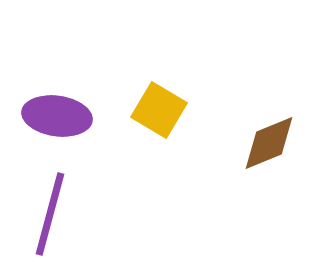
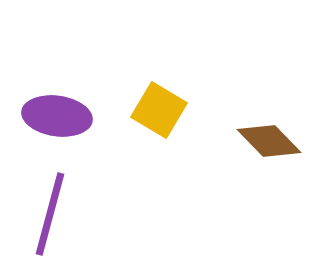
brown diamond: moved 2 px up; rotated 68 degrees clockwise
